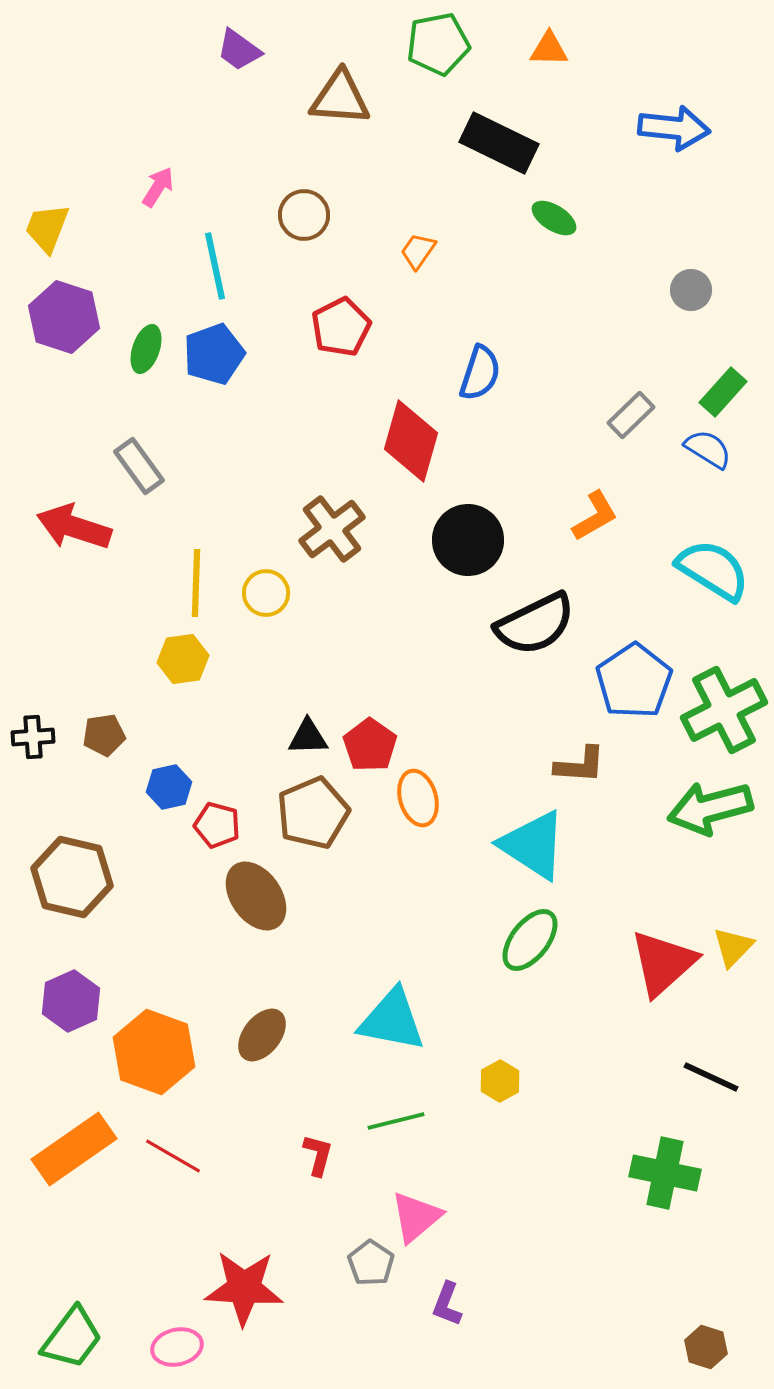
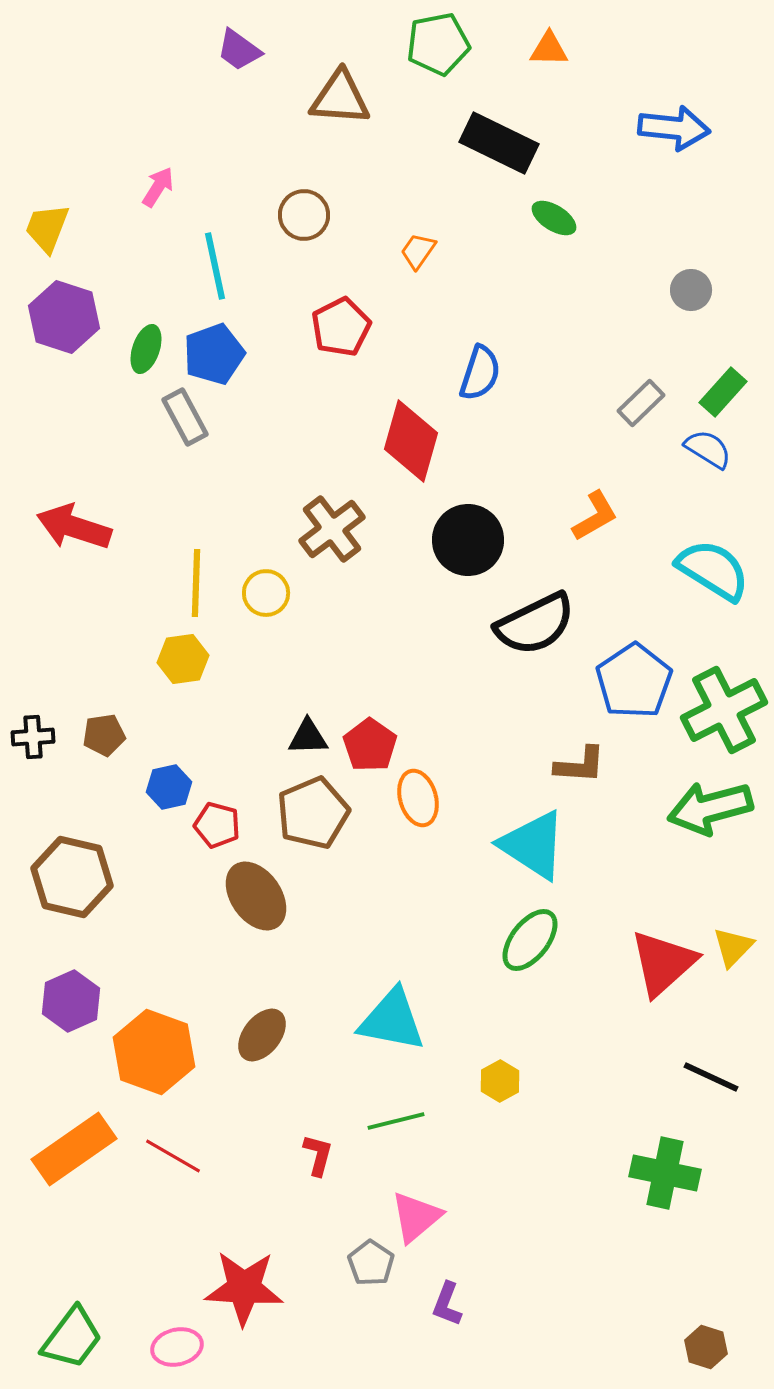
gray rectangle at (631, 415): moved 10 px right, 12 px up
gray rectangle at (139, 466): moved 46 px right, 49 px up; rotated 8 degrees clockwise
